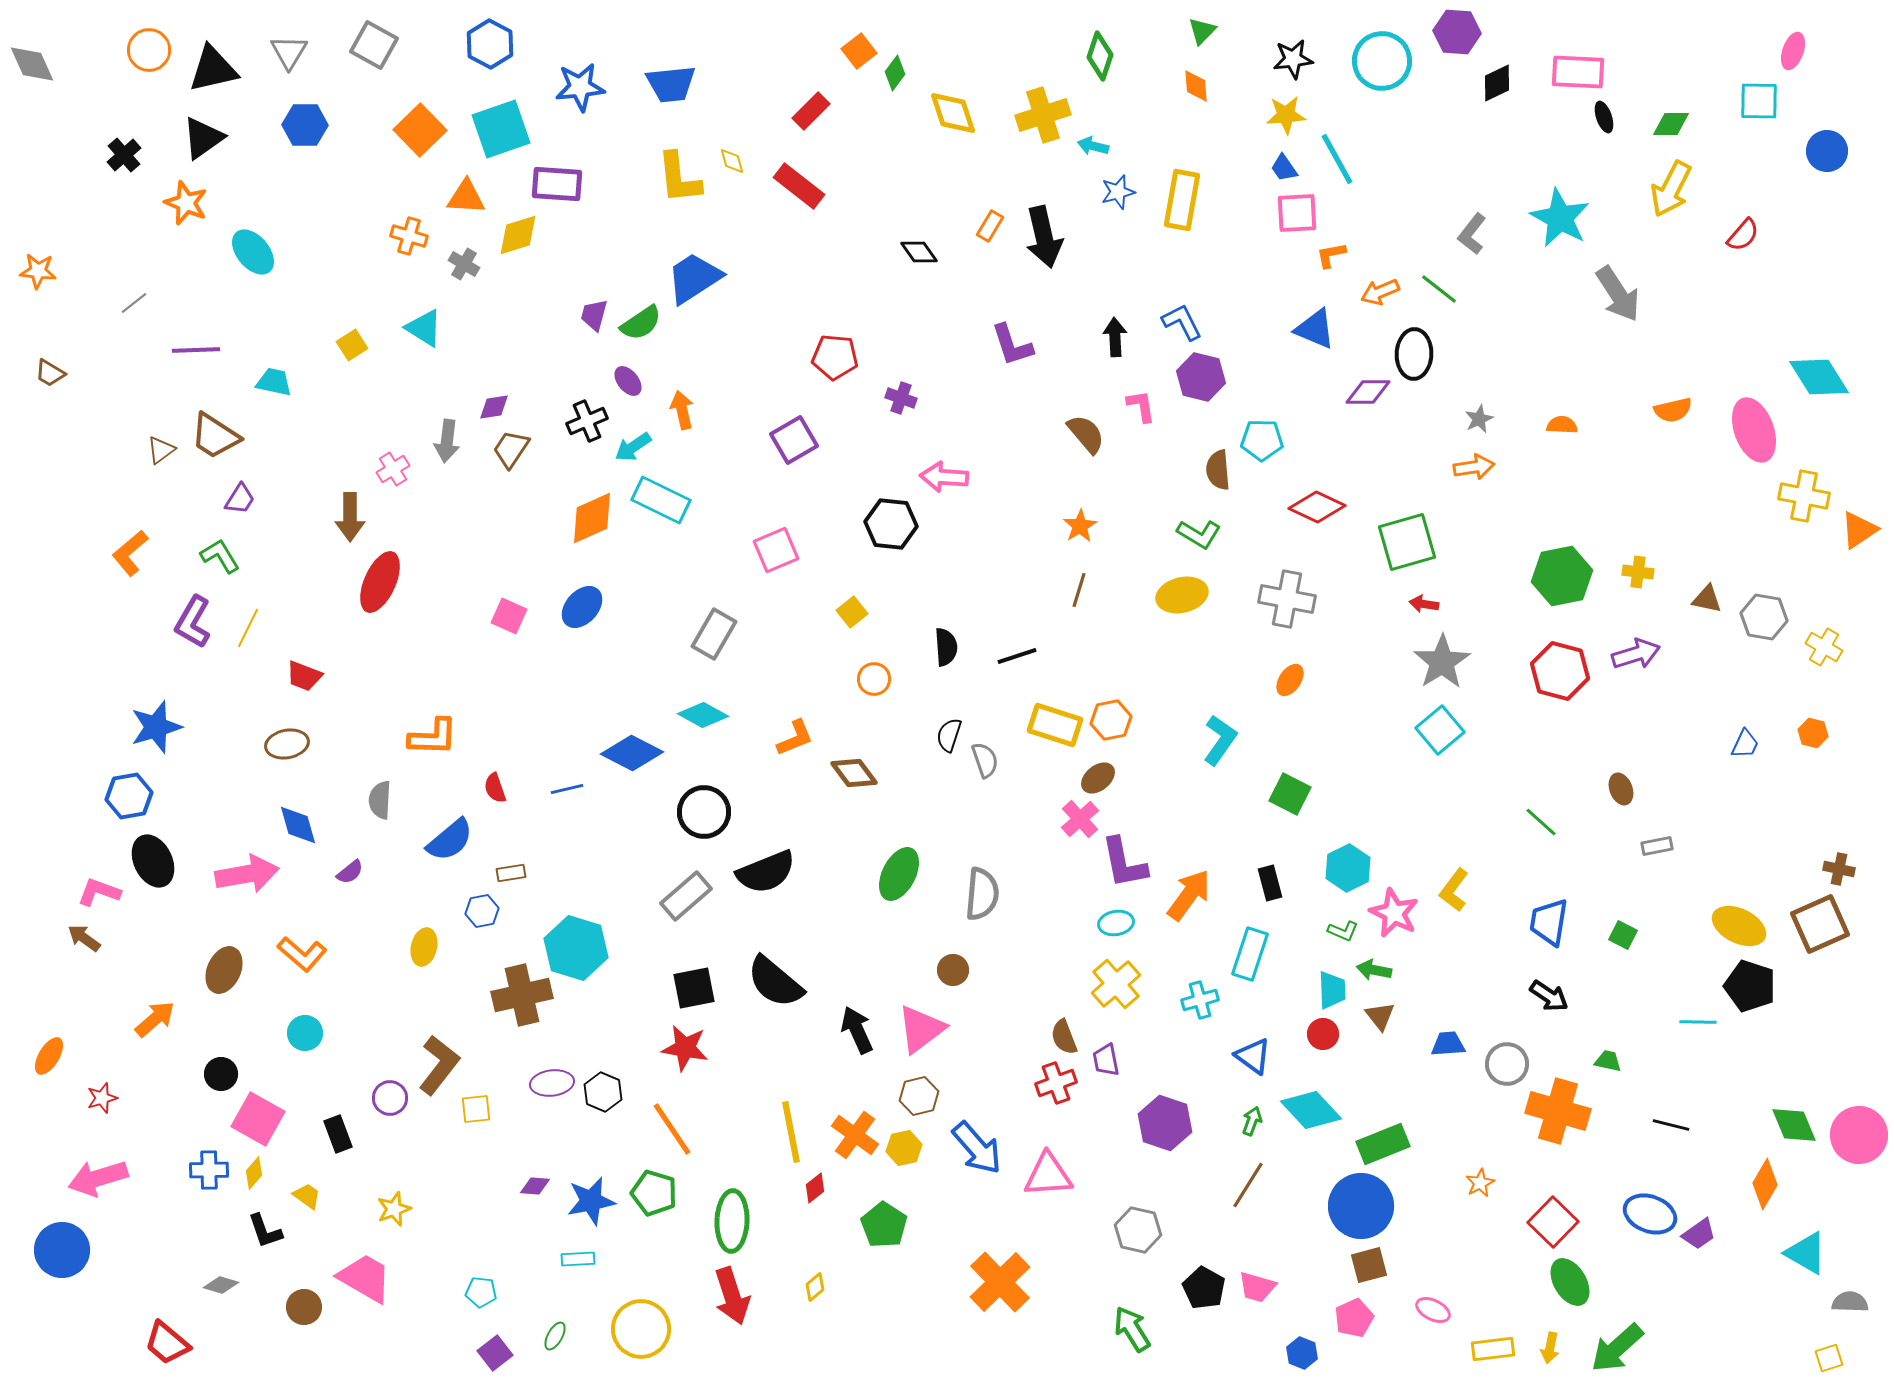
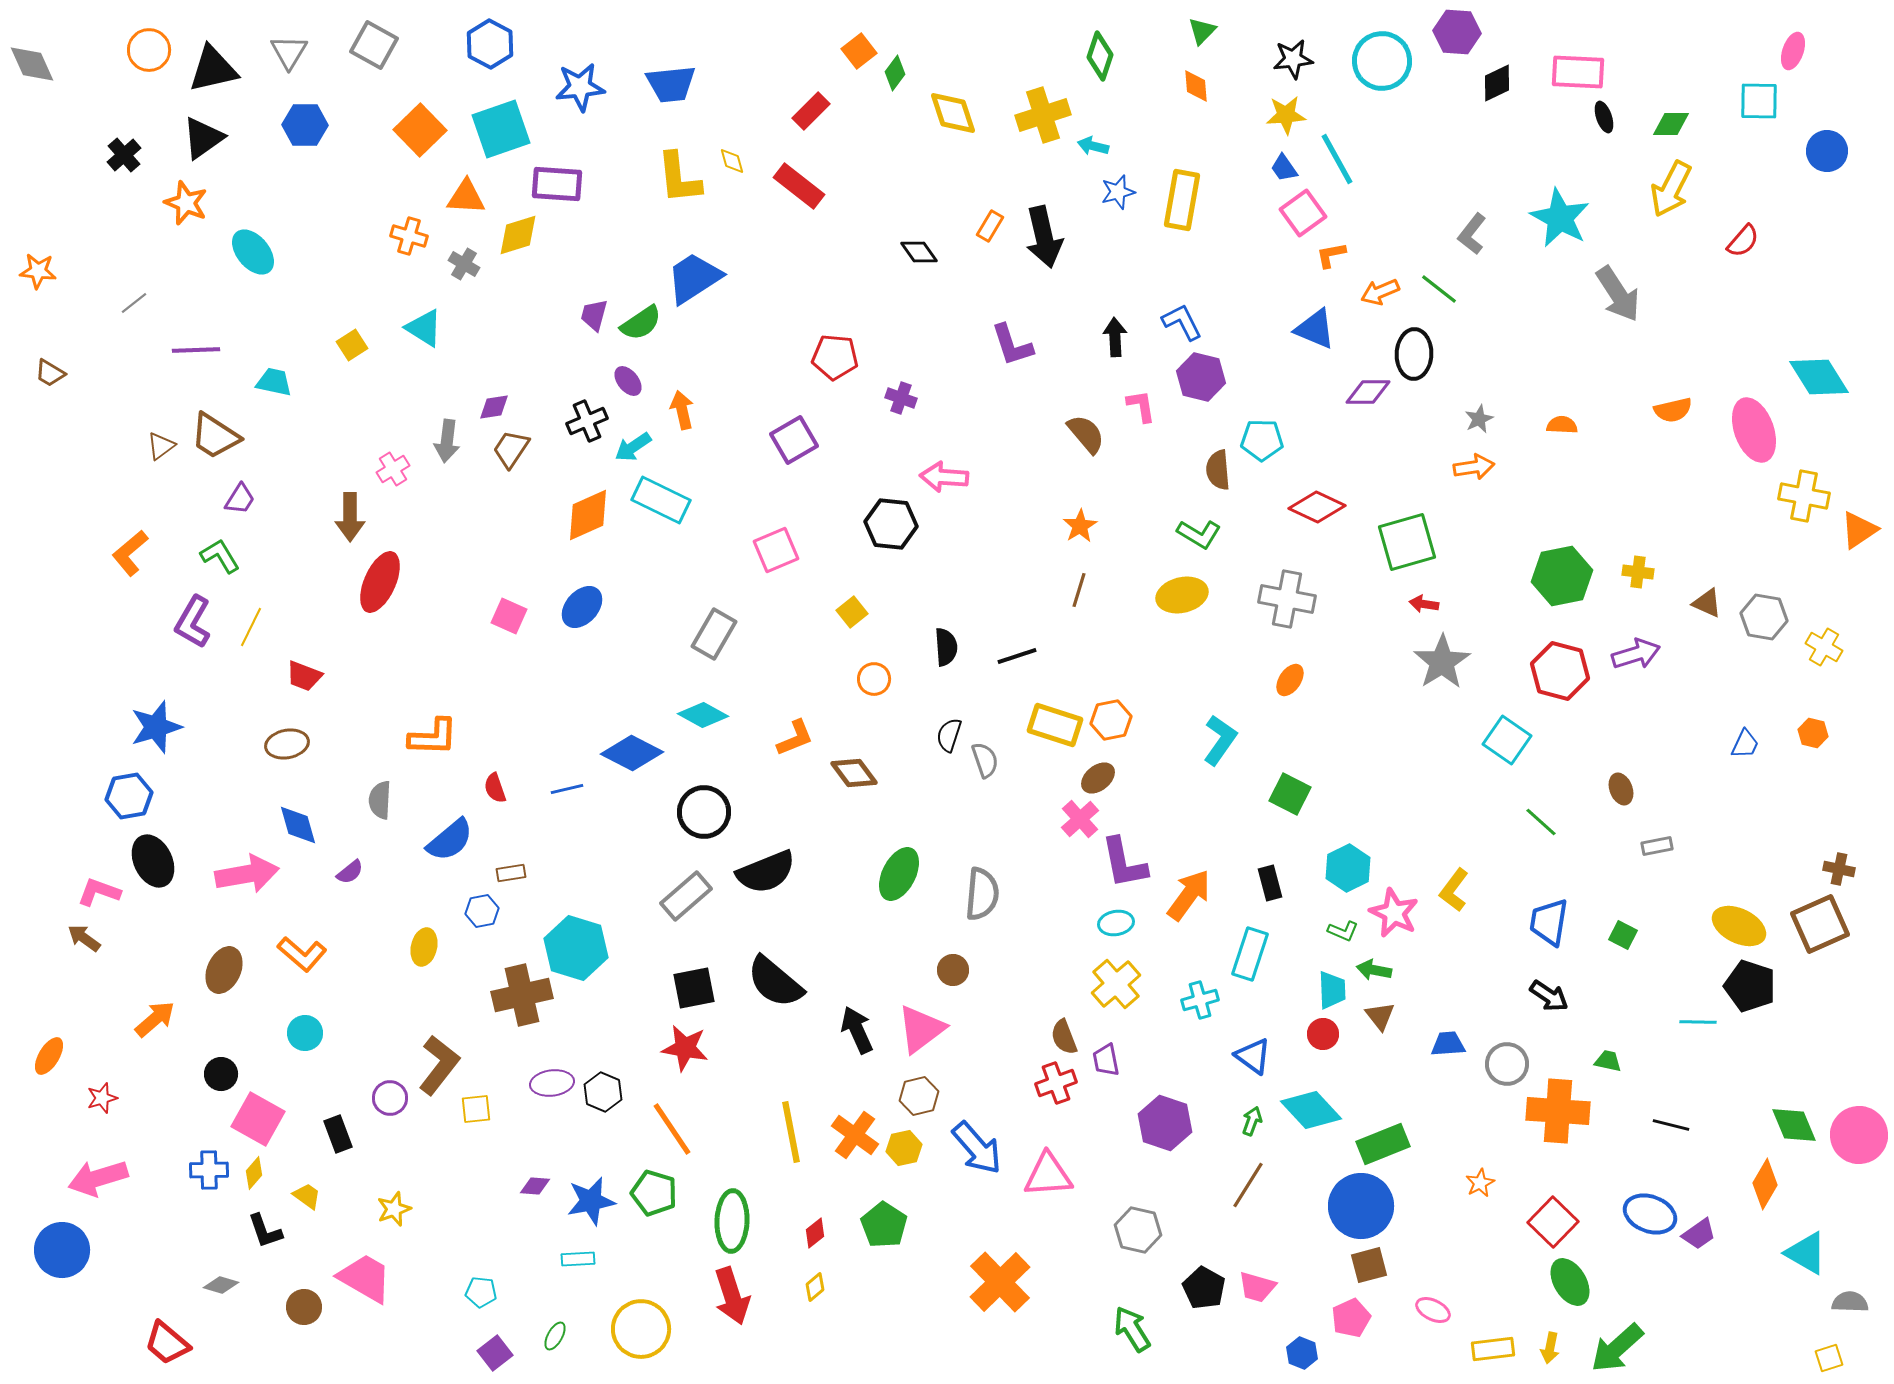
pink square at (1297, 213): moved 6 px right; rotated 33 degrees counterclockwise
red semicircle at (1743, 235): moved 6 px down
brown triangle at (161, 450): moved 4 px up
orange diamond at (592, 518): moved 4 px left, 3 px up
brown triangle at (1707, 599): moved 4 px down; rotated 12 degrees clockwise
yellow line at (248, 628): moved 3 px right, 1 px up
cyan square at (1440, 730): moved 67 px right, 10 px down; rotated 15 degrees counterclockwise
orange cross at (1558, 1111): rotated 12 degrees counterclockwise
red diamond at (815, 1188): moved 45 px down
pink pentagon at (1354, 1318): moved 3 px left
